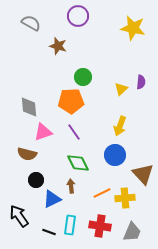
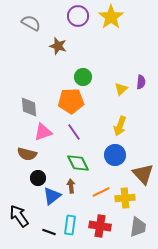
yellow star: moved 22 px left, 11 px up; rotated 25 degrees clockwise
black circle: moved 2 px right, 2 px up
orange line: moved 1 px left, 1 px up
blue triangle: moved 3 px up; rotated 12 degrees counterclockwise
gray trapezoid: moved 6 px right, 5 px up; rotated 15 degrees counterclockwise
